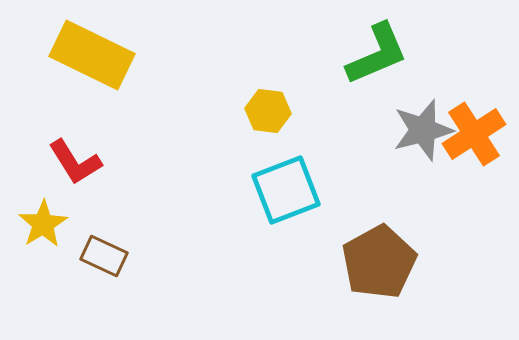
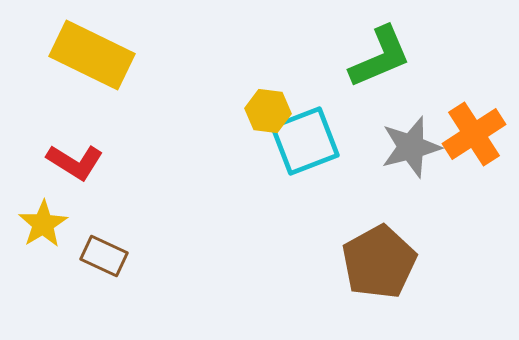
green L-shape: moved 3 px right, 3 px down
gray star: moved 12 px left, 17 px down
red L-shape: rotated 26 degrees counterclockwise
cyan square: moved 19 px right, 49 px up
